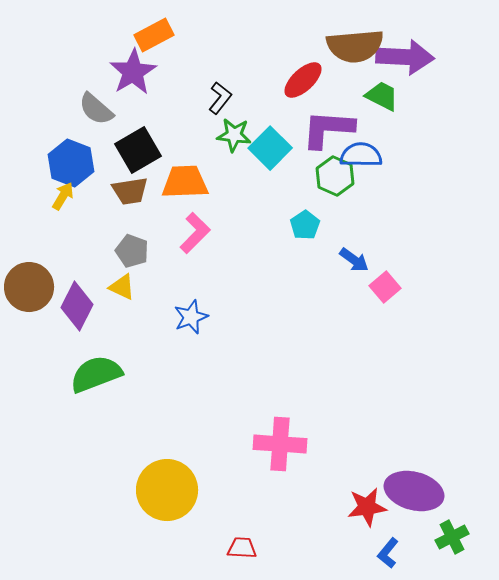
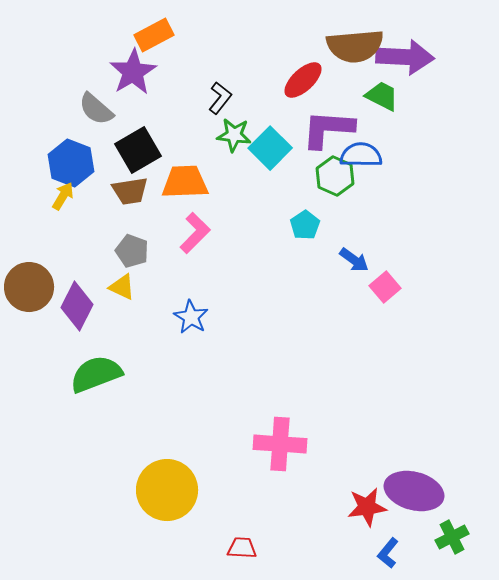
blue star: rotated 20 degrees counterclockwise
